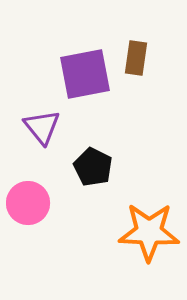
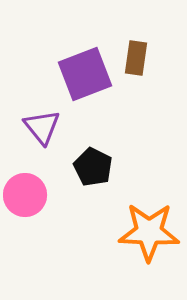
purple square: rotated 10 degrees counterclockwise
pink circle: moved 3 px left, 8 px up
